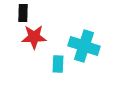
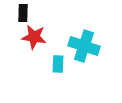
red star: rotated 10 degrees clockwise
